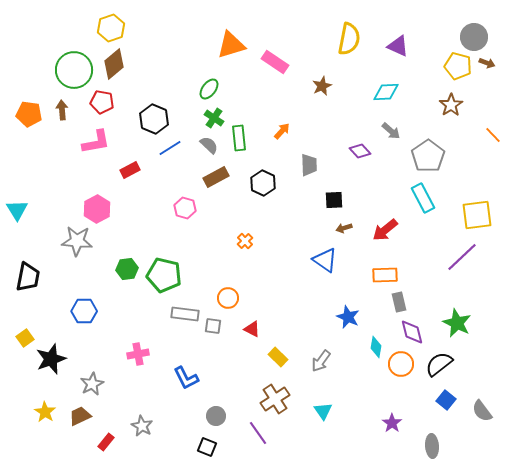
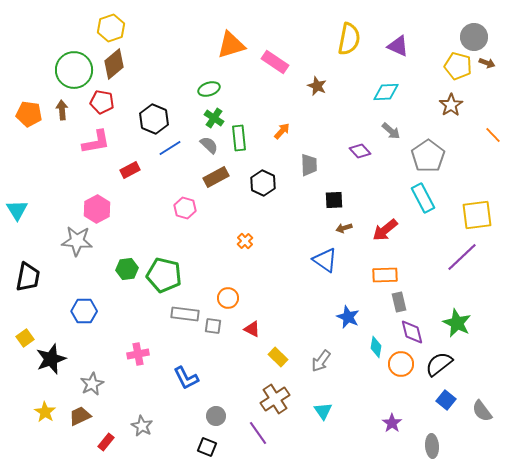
brown star at (322, 86): moved 5 px left; rotated 24 degrees counterclockwise
green ellipse at (209, 89): rotated 35 degrees clockwise
